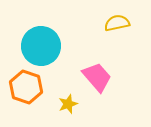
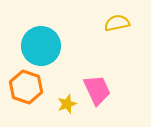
pink trapezoid: moved 13 px down; rotated 16 degrees clockwise
yellow star: moved 1 px left
